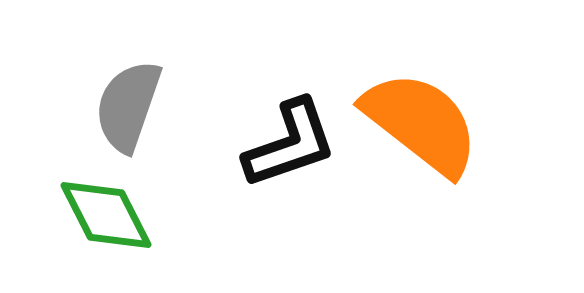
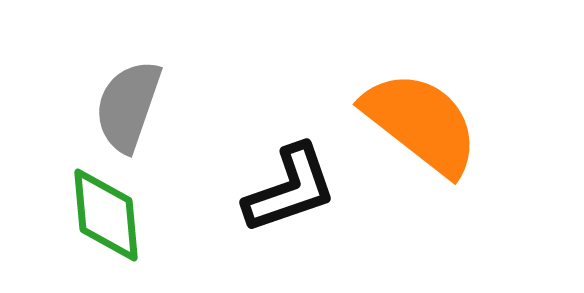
black L-shape: moved 45 px down
green diamond: rotated 22 degrees clockwise
